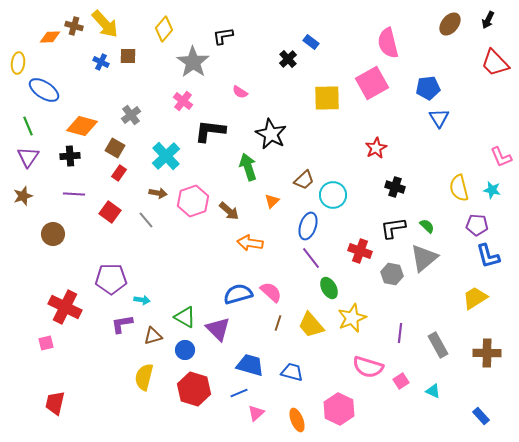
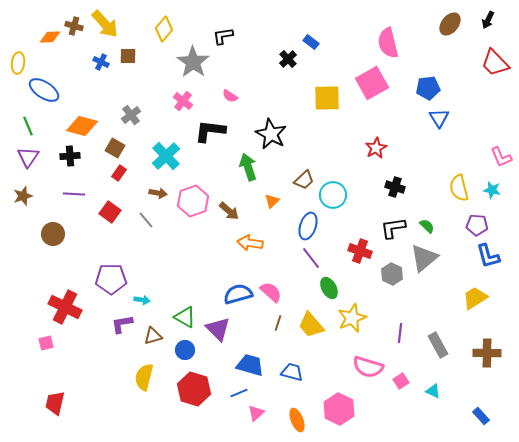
pink semicircle at (240, 92): moved 10 px left, 4 px down
gray hexagon at (392, 274): rotated 15 degrees clockwise
